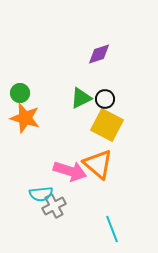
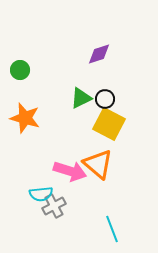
green circle: moved 23 px up
yellow square: moved 2 px right, 1 px up
